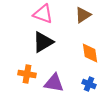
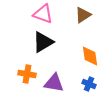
orange diamond: moved 3 px down
